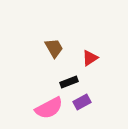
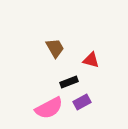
brown trapezoid: moved 1 px right
red triangle: moved 1 px right, 2 px down; rotated 48 degrees clockwise
